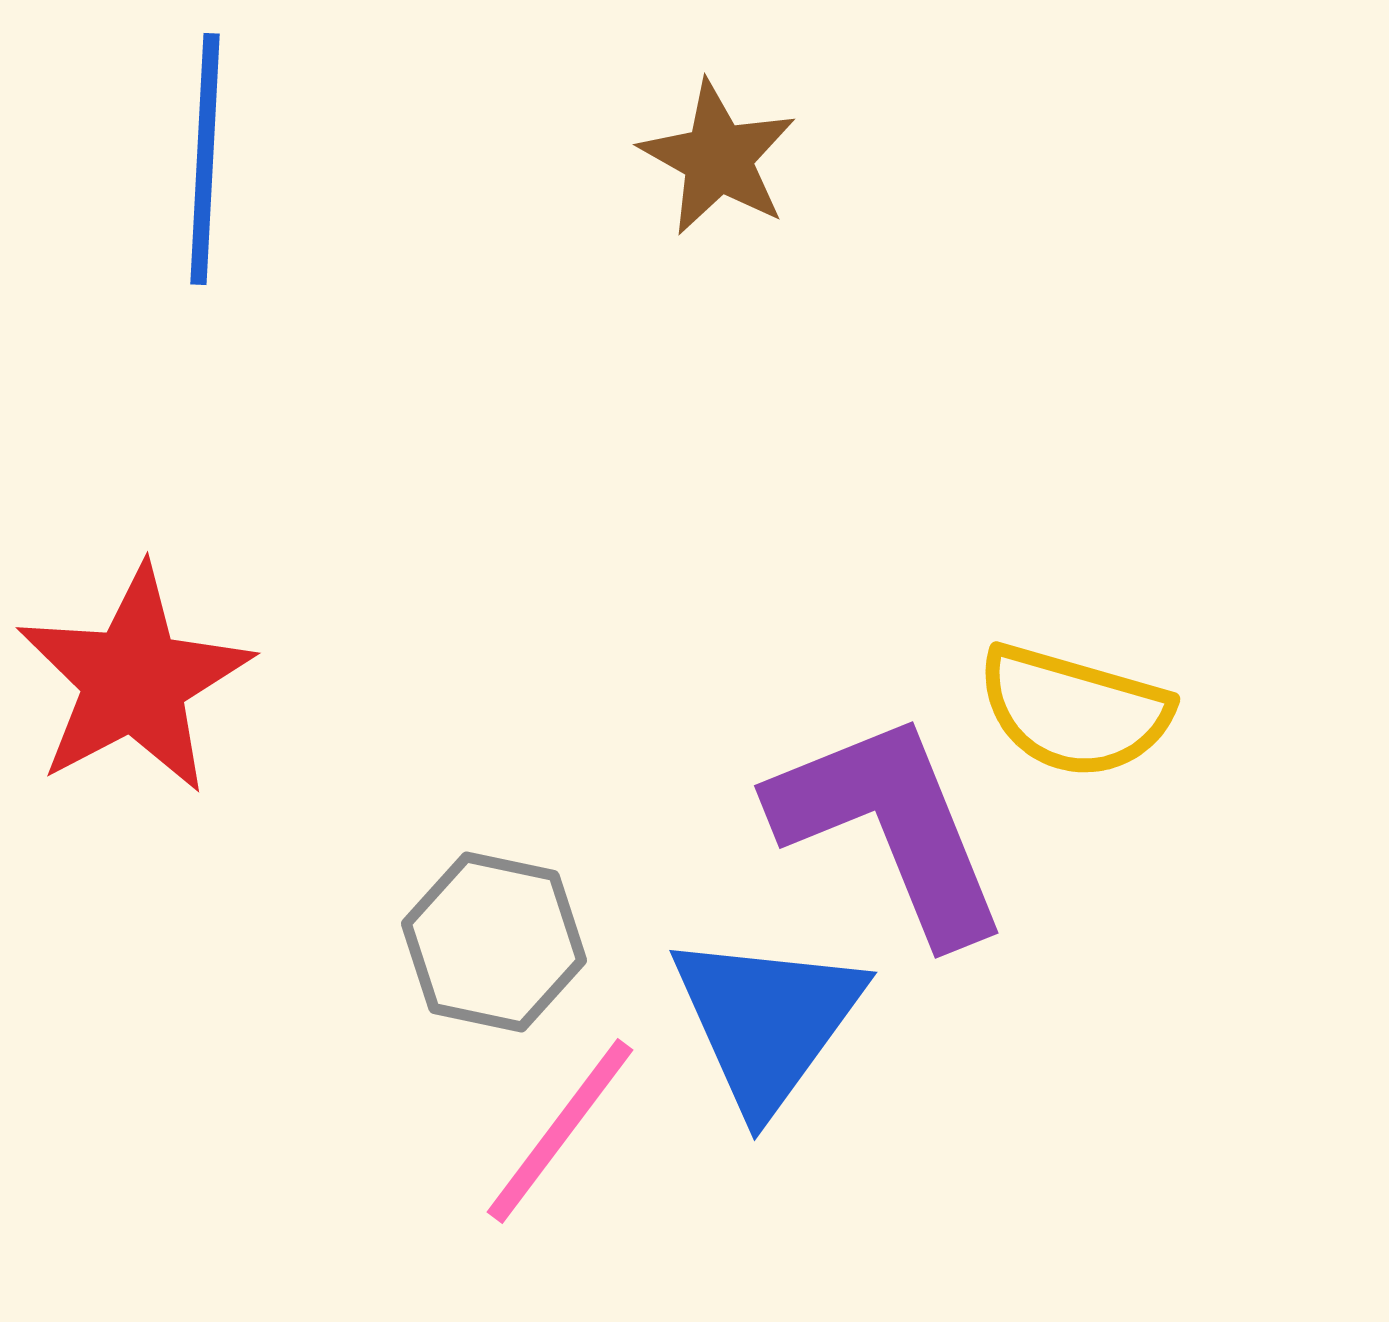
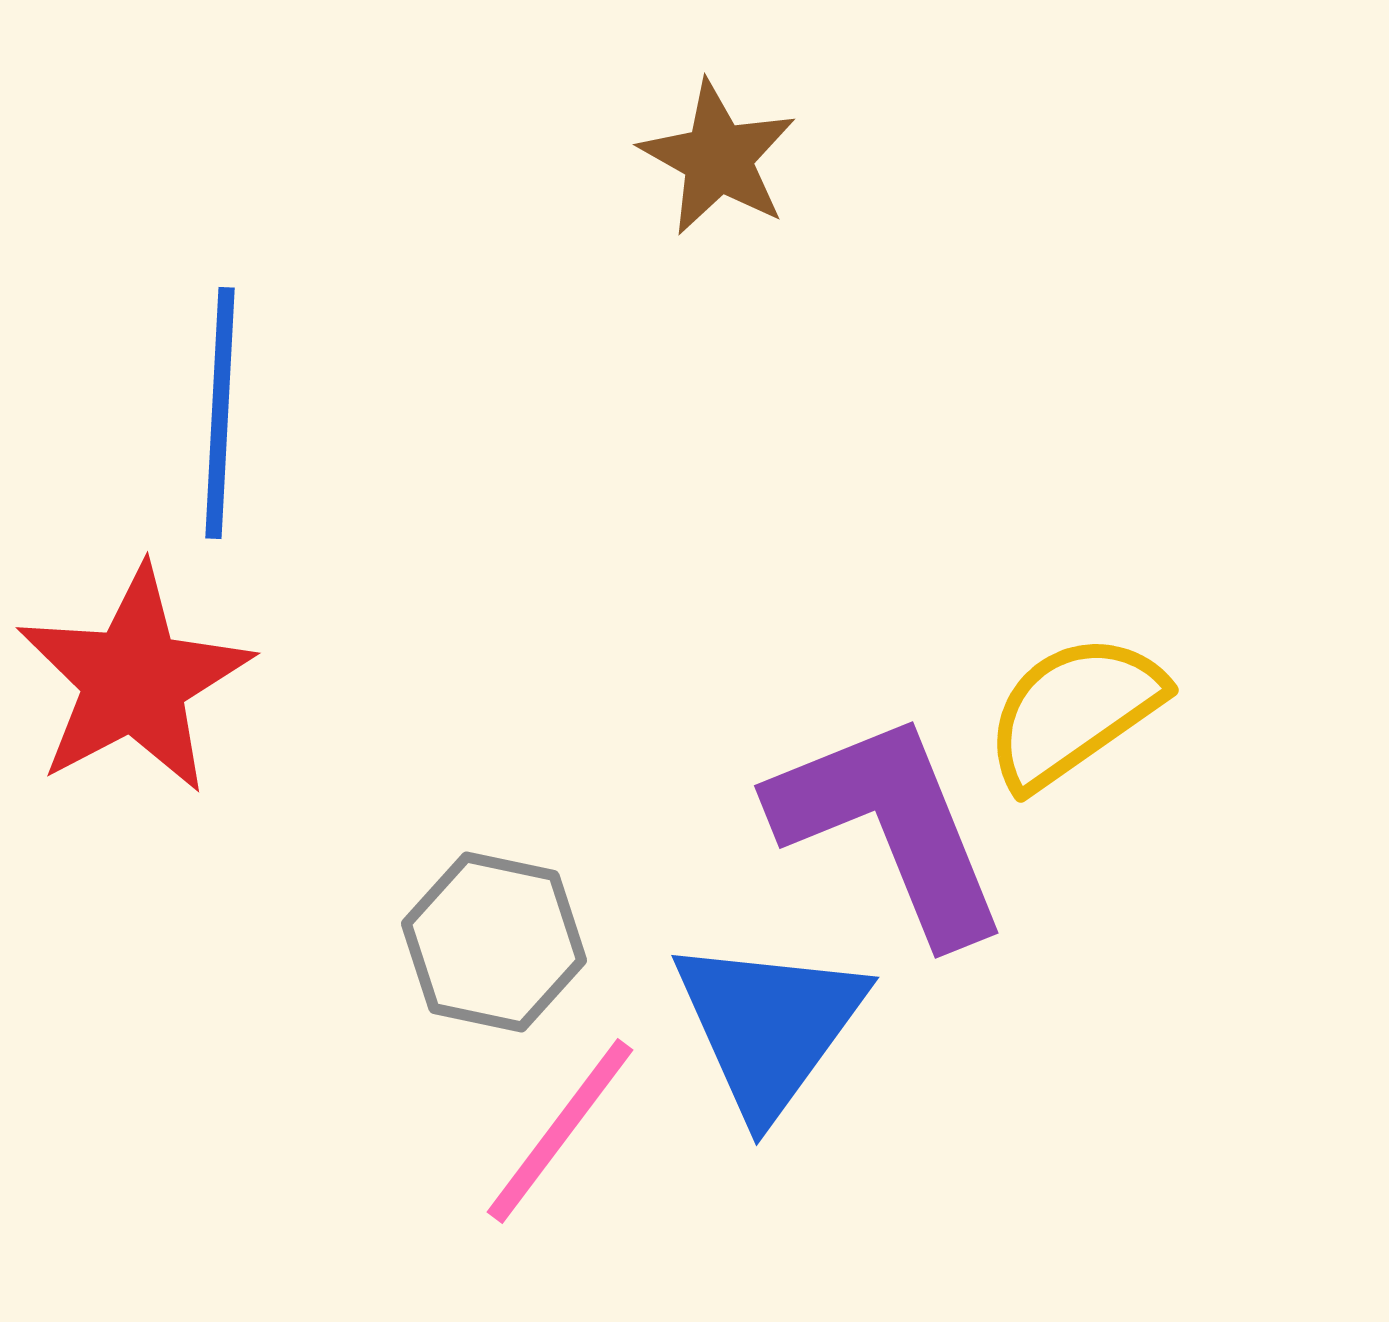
blue line: moved 15 px right, 254 px down
yellow semicircle: rotated 129 degrees clockwise
blue triangle: moved 2 px right, 5 px down
